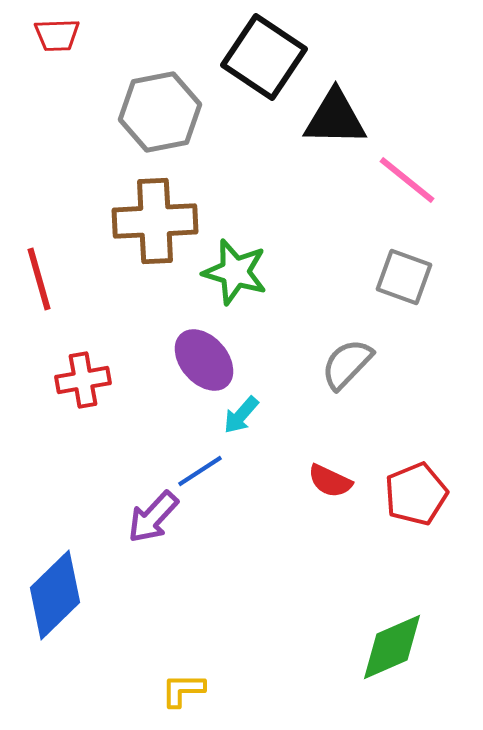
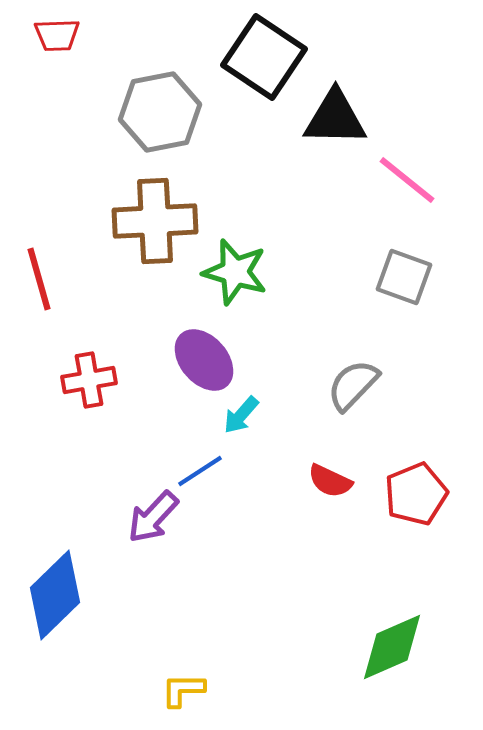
gray semicircle: moved 6 px right, 21 px down
red cross: moved 6 px right
